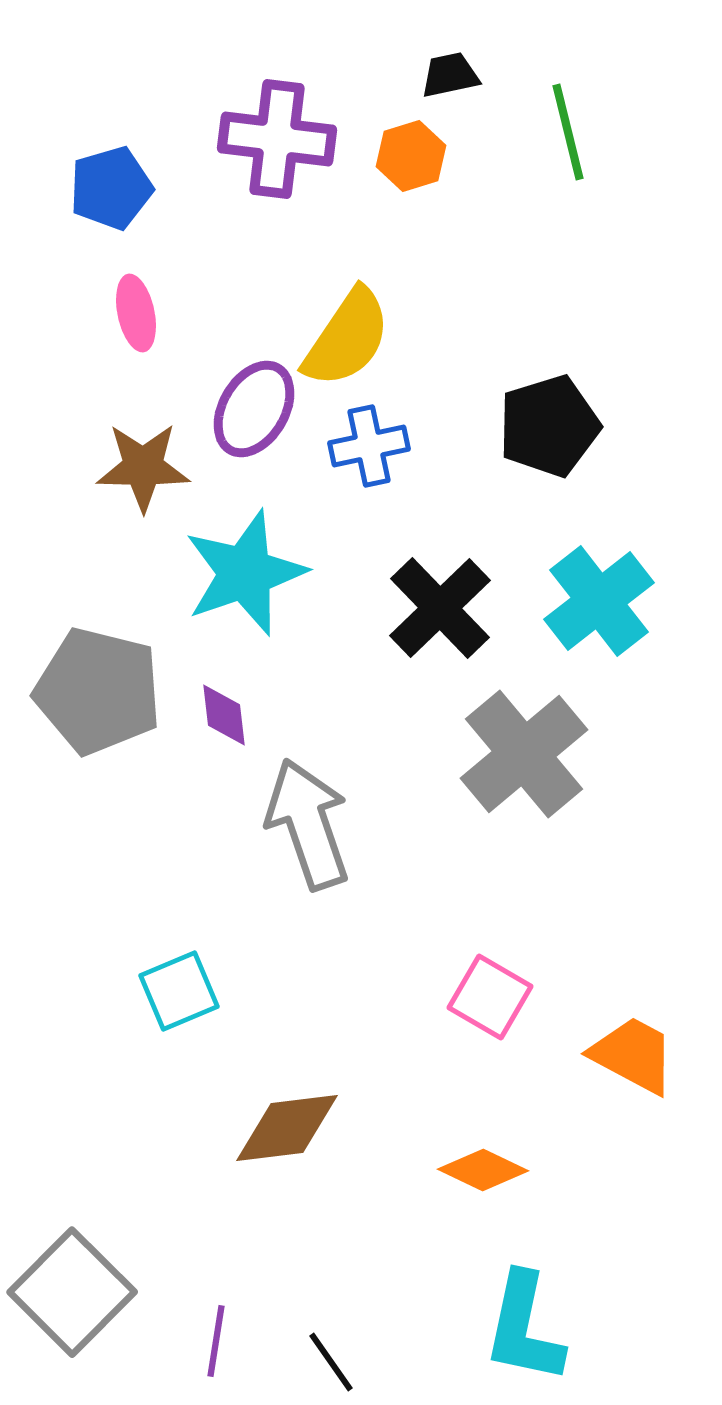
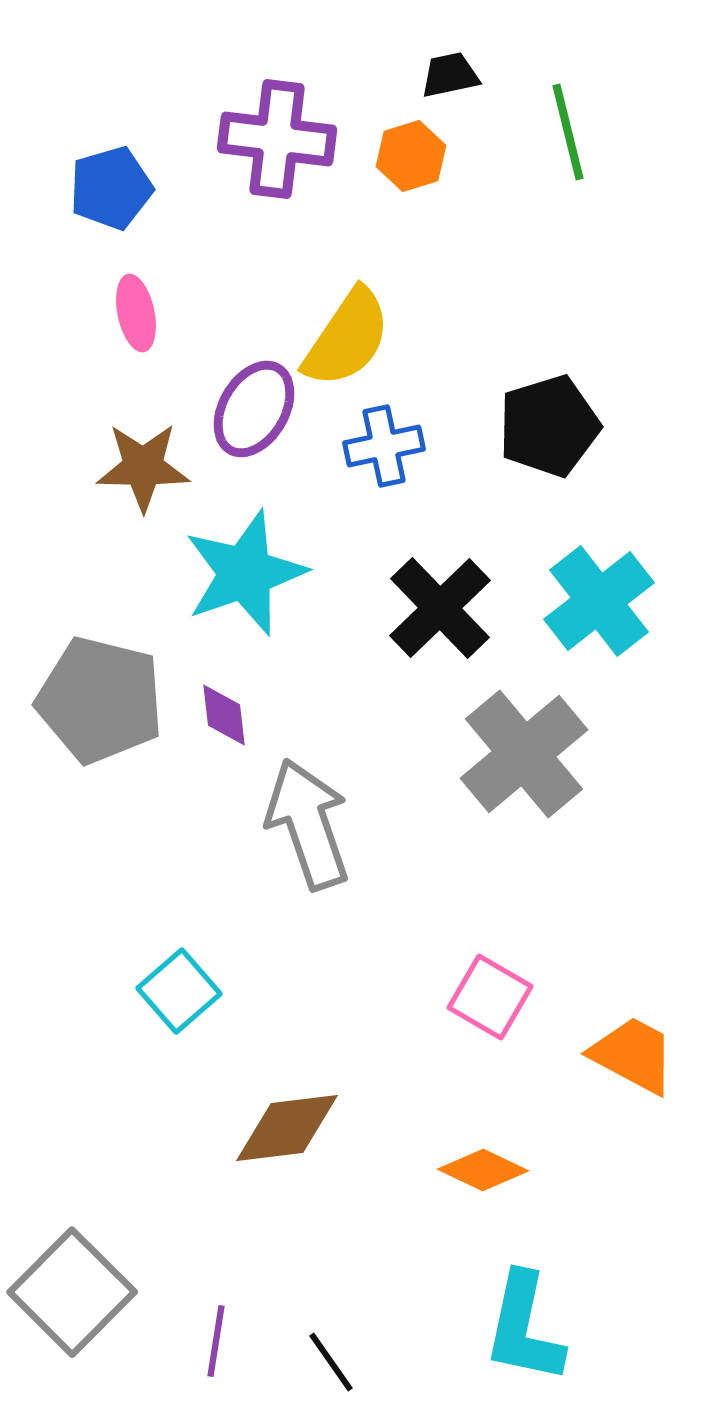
blue cross: moved 15 px right
gray pentagon: moved 2 px right, 9 px down
cyan square: rotated 18 degrees counterclockwise
